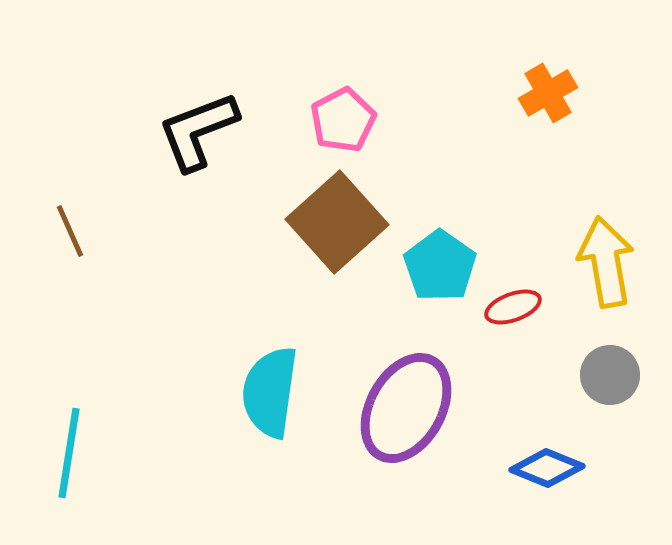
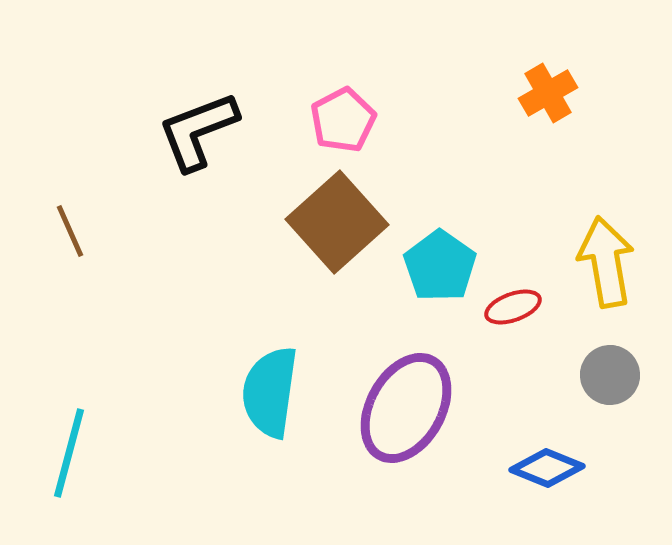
cyan line: rotated 6 degrees clockwise
